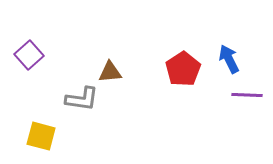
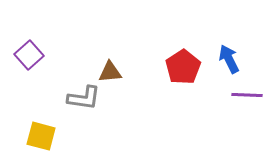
red pentagon: moved 2 px up
gray L-shape: moved 2 px right, 1 px up
